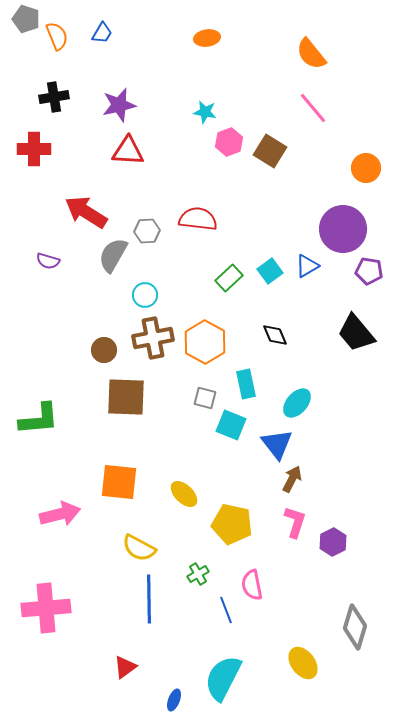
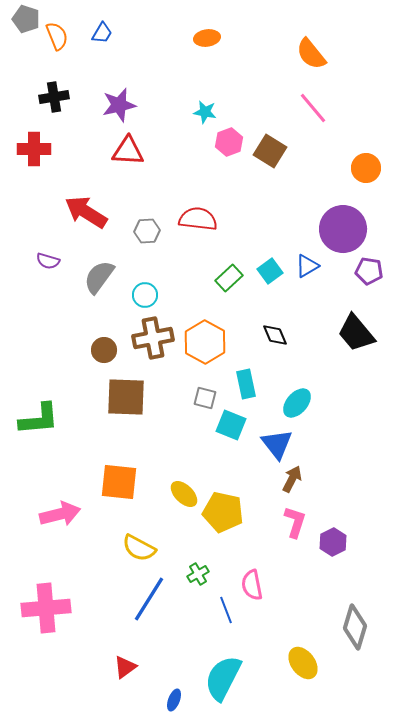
gray semicircle at (113, 255): moved 14 px left, 22 px down; rotated 6 degrees clockwise
yellow pentagon at (232, 524): moved 9 px left, 12 px up
blue line at (149, 599): rotated 33 degrees clockwise
